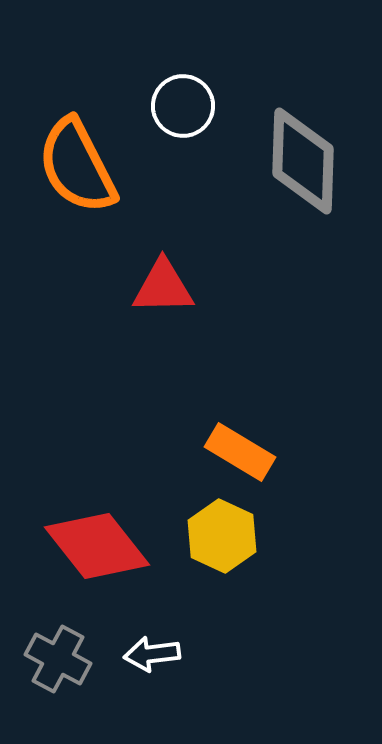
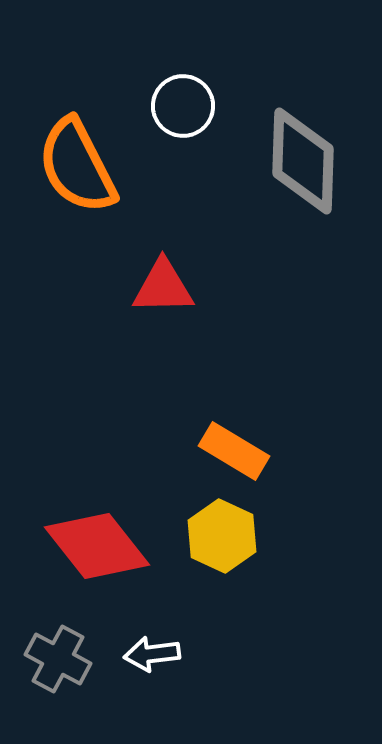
orange rectangle: moved 6 px left, 1 px up
